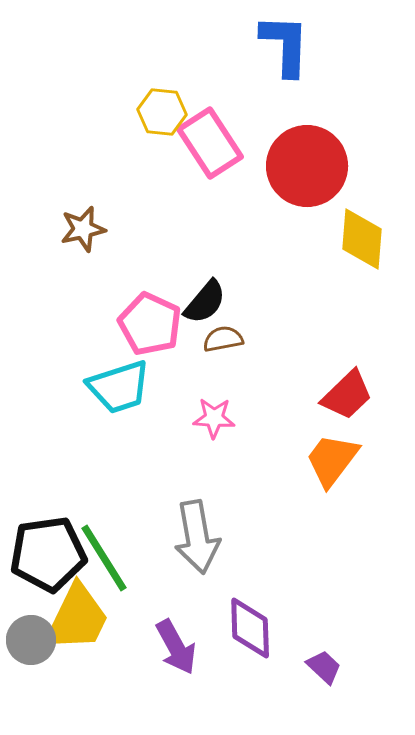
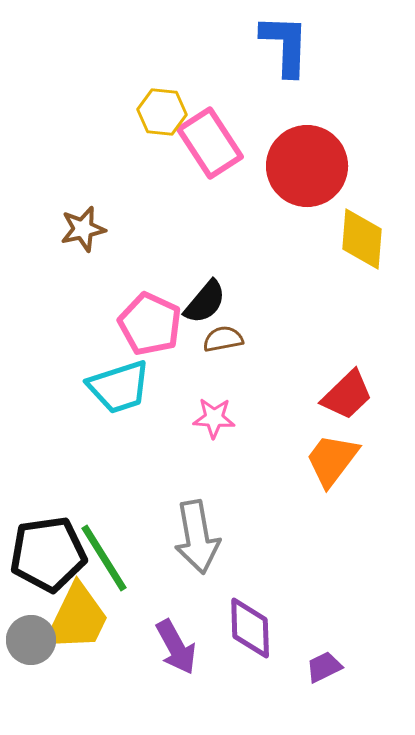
purple trapezoid: rotated 69 degrees counterclockwise
